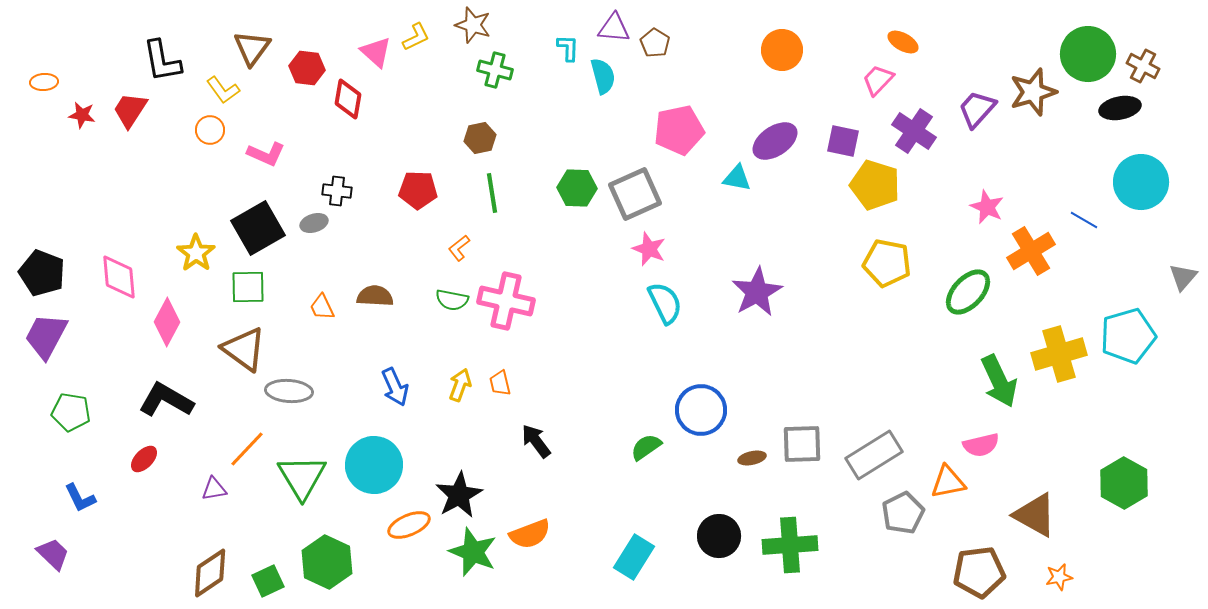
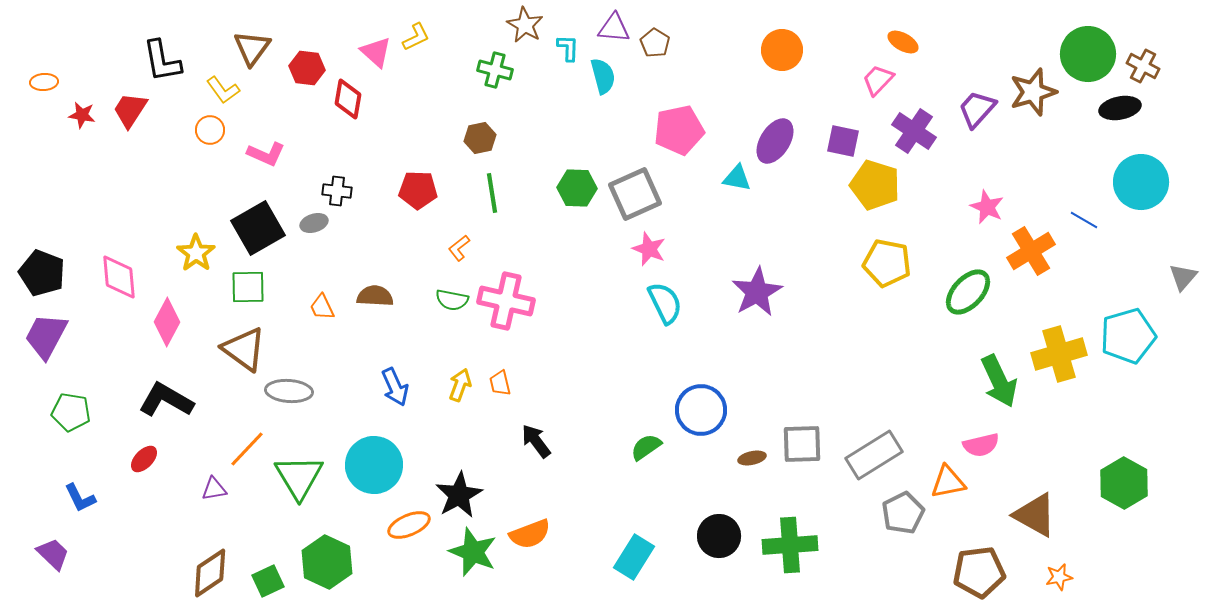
brown star at (473, 25): moved 52 px right; rotated 12 degrees clockwise
purple ellipse at (775, 141): rotated 24 degrees counterclockwise
green triangle at (302, 477): moved 3 px left
